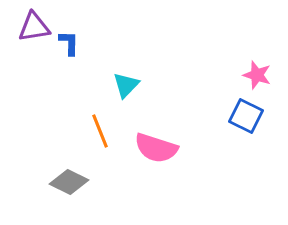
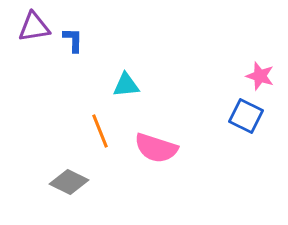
blue L-shape: moved 4 px right, 3 px up
pink star: moved 3 px right, 1 px down
cyan triangle: rotated 40 degrees clockwise
